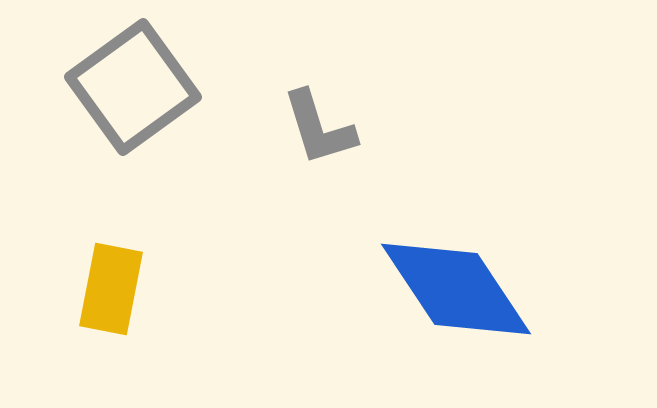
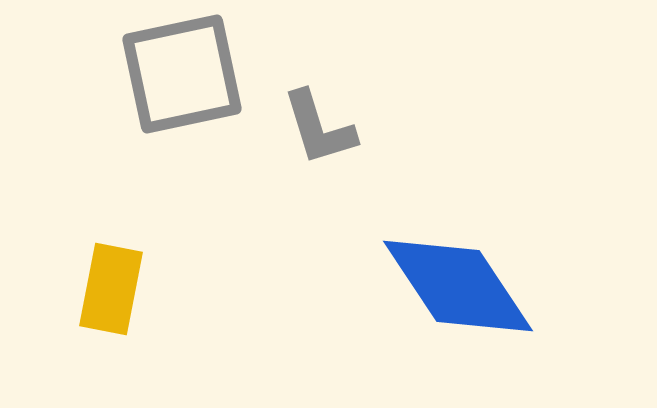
gray square: moved 49 px right, 13 px up; rotated 24 degrees clockwise
blue diamond: moved 2 px right, 3 px up
